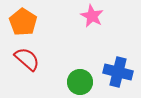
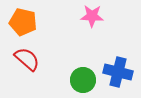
pink star: rotated 25 degrees counterclockwise
orange pentagon: rotated 20 degrees counterclockwise
green circle: moved 3 px right, 2 px up
